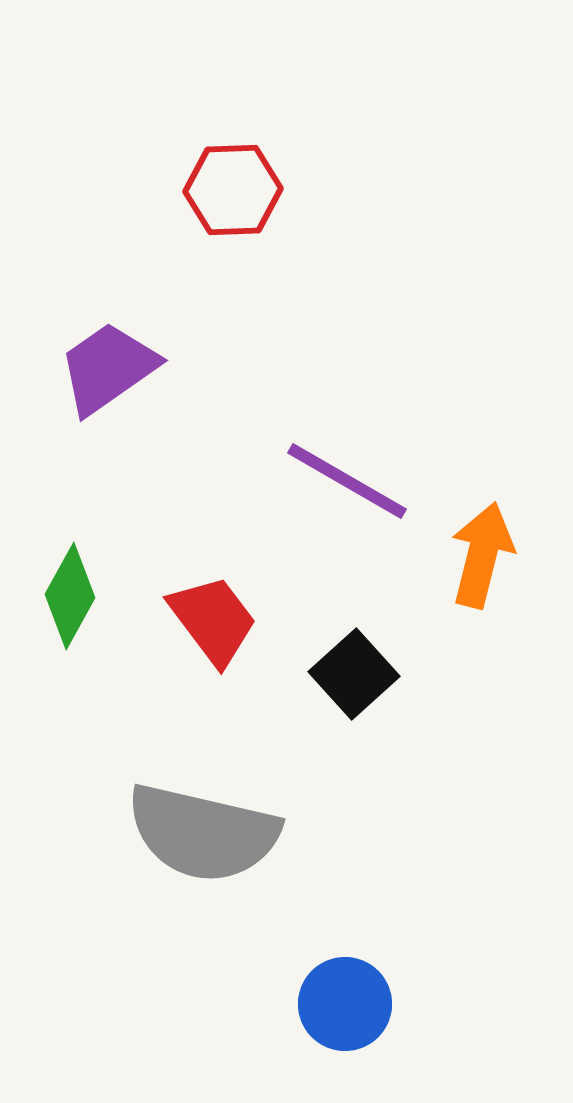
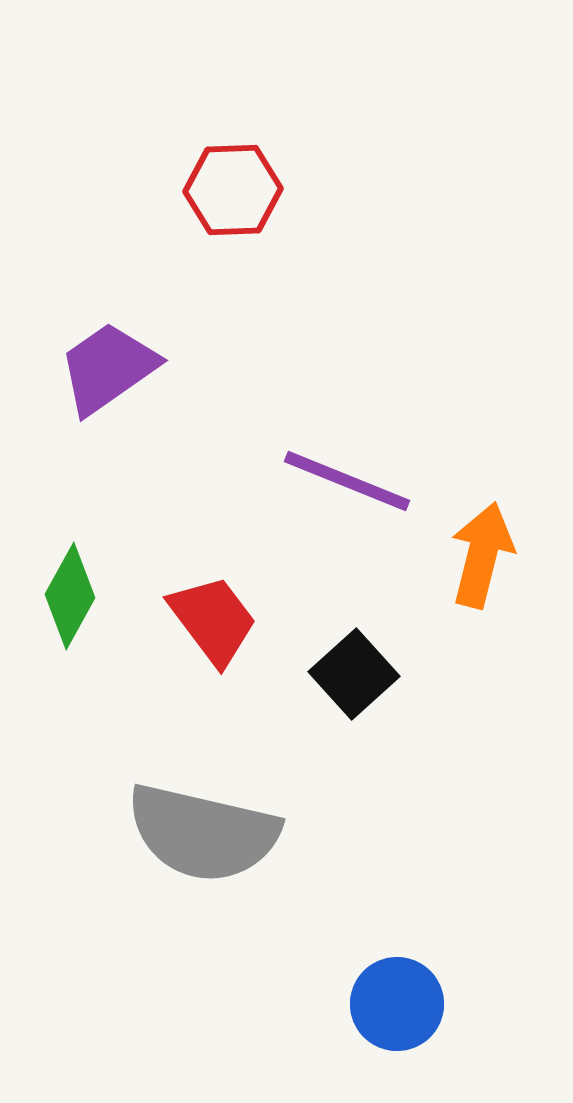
purple line: rotated 8 degrees counterclockwise
blue circle: moved 52 px right
